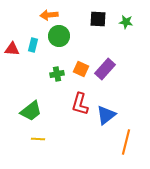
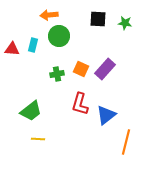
green star: moved 1 px left, 1 px down
